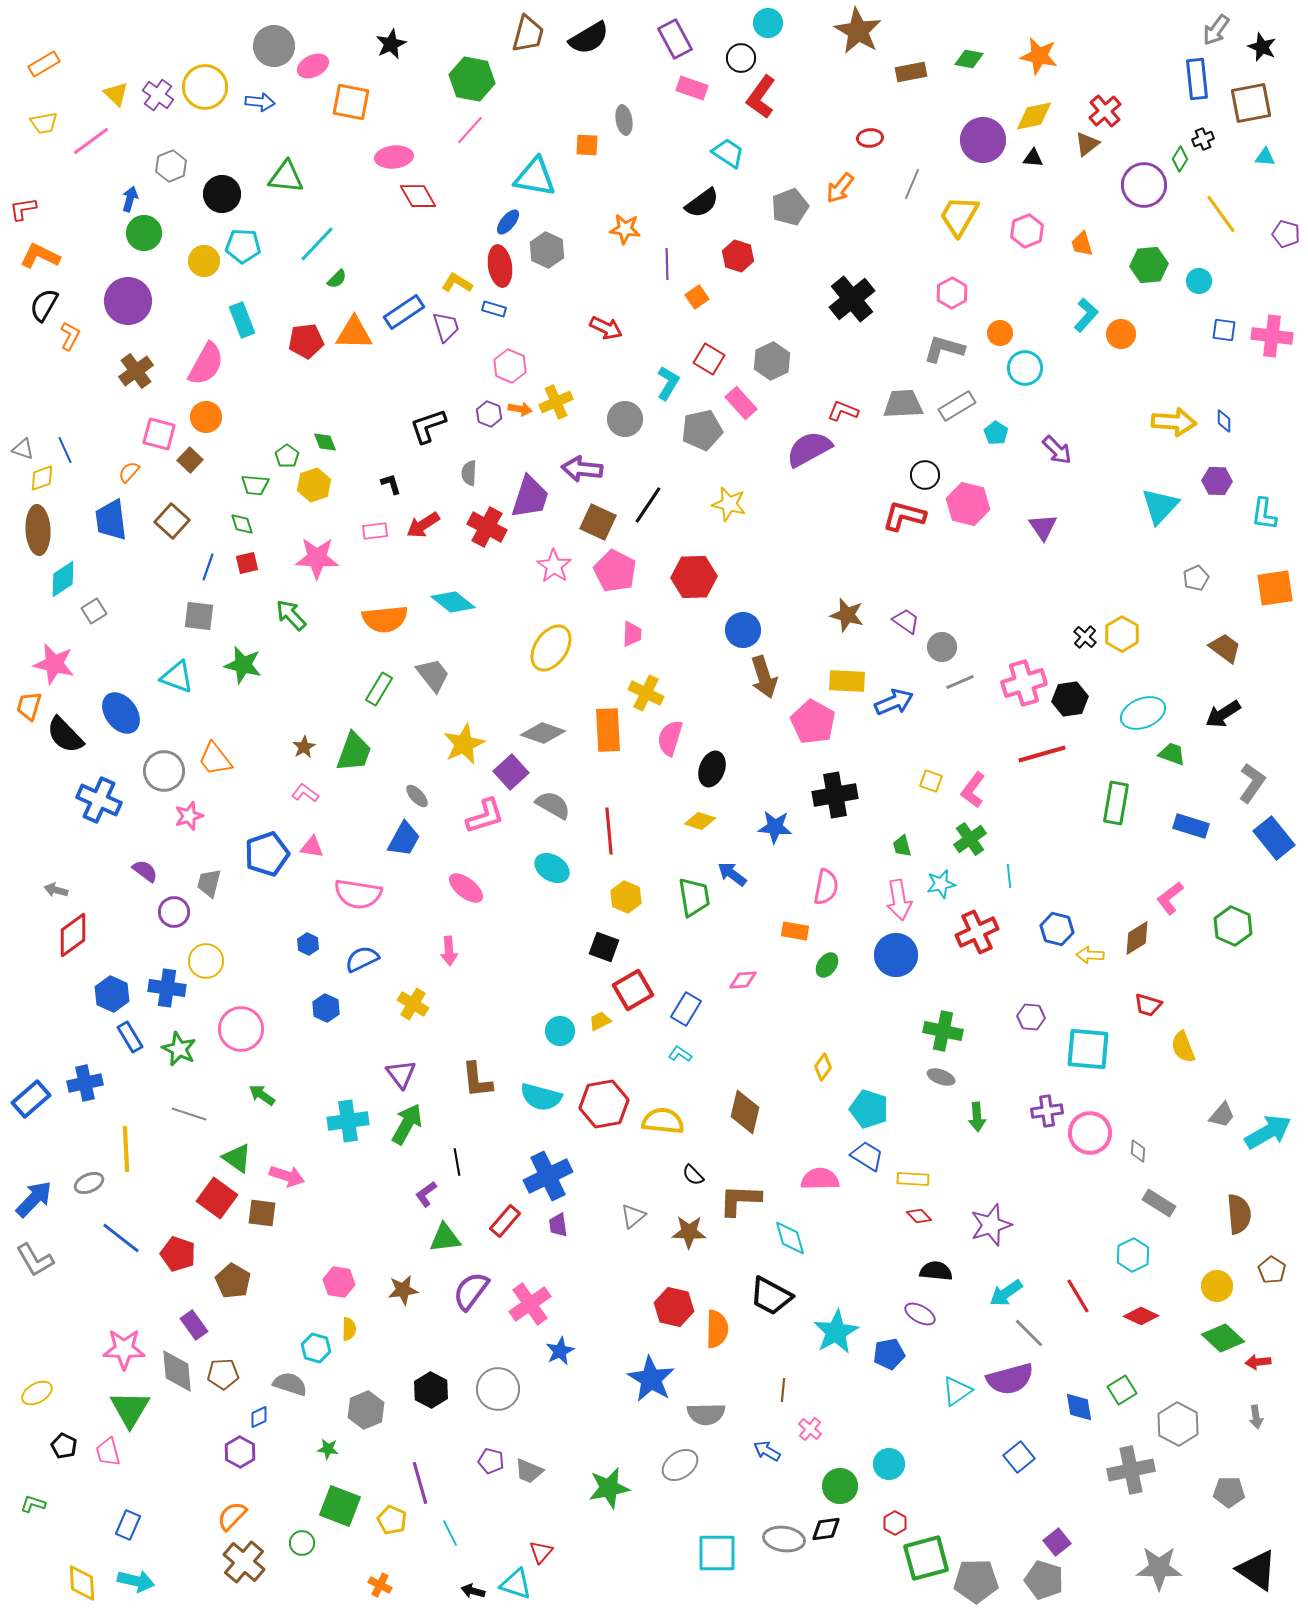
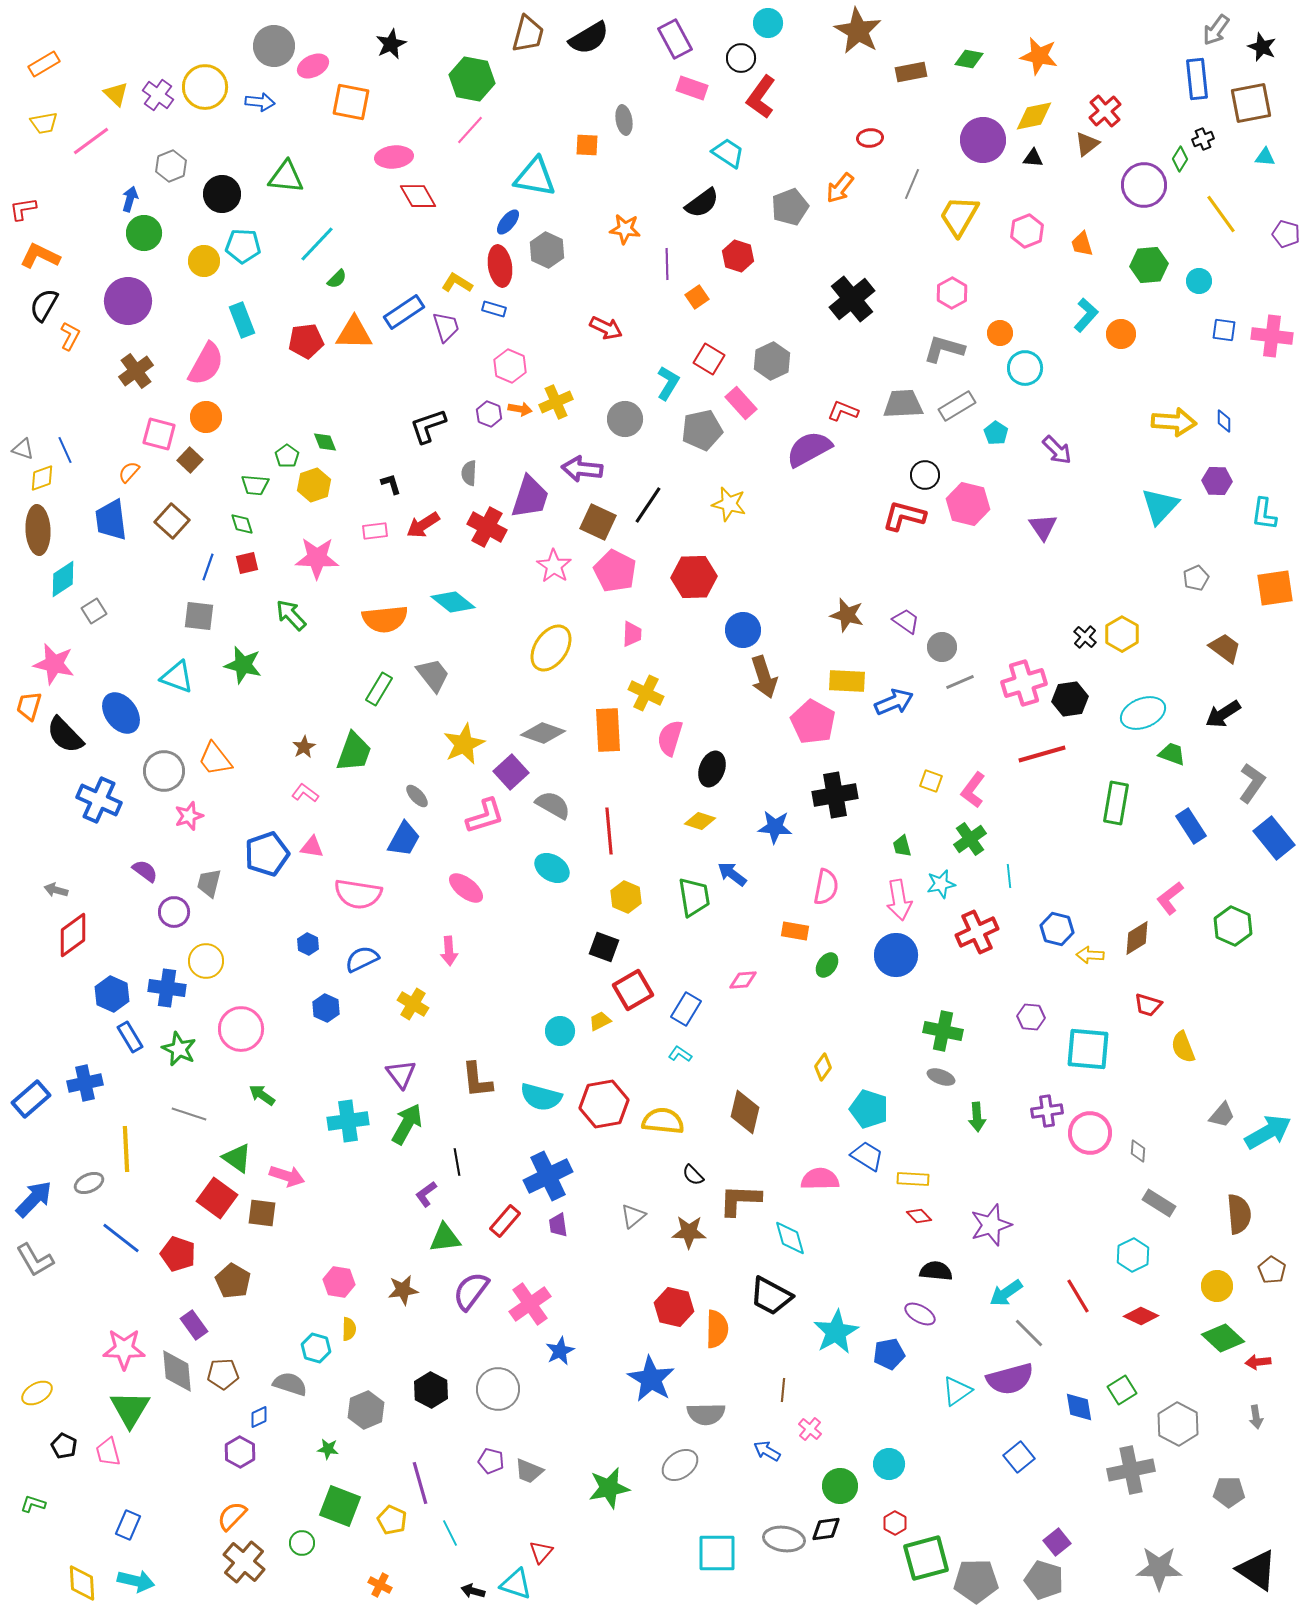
blue rectangle at (1191, 826): rotated 40 degrees clockwise
